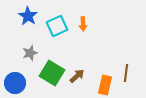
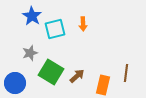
blue star: moved 4 px right
cyan square: moved 2 px left, 3 px down; rotated 10 degrees clockwise
green square: moved 1 px left, 1 px up
orange rectangle: moved 2 px left
